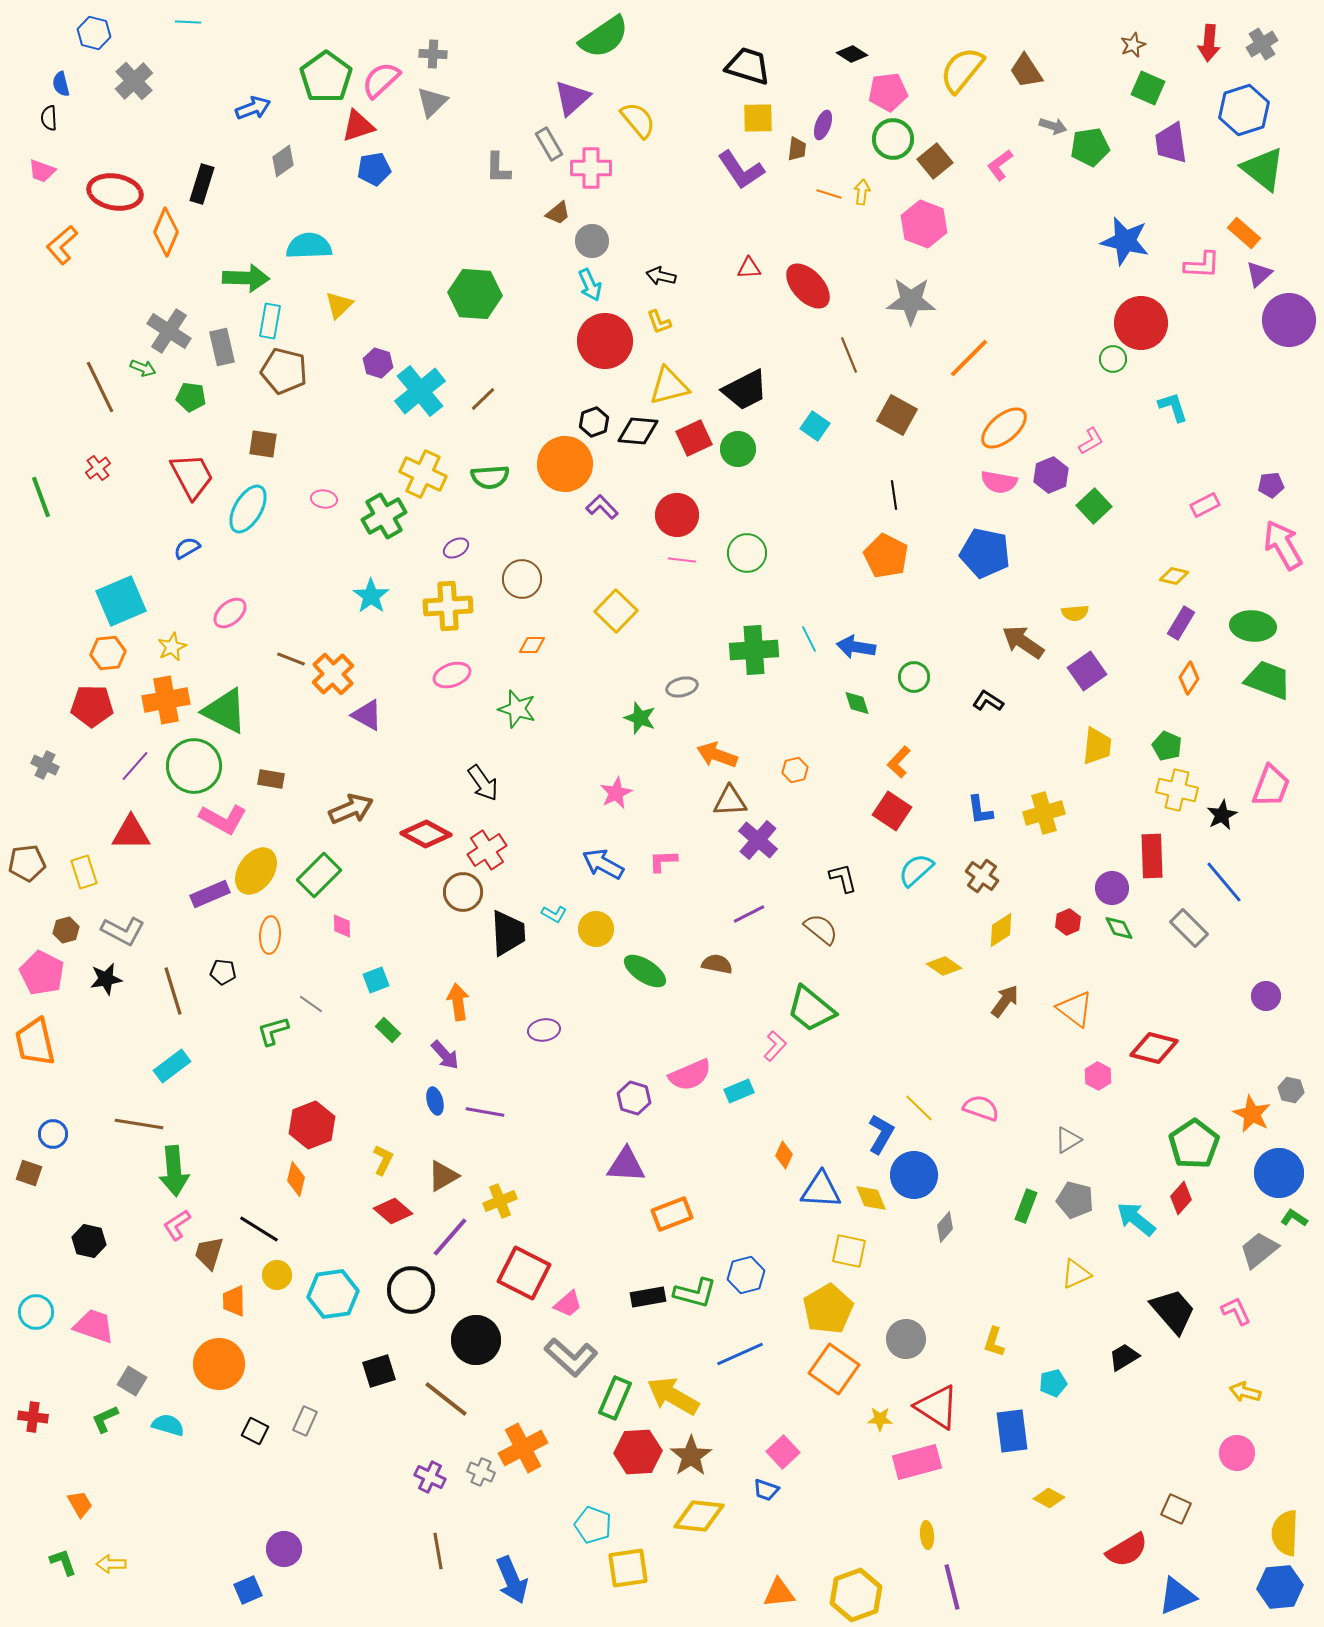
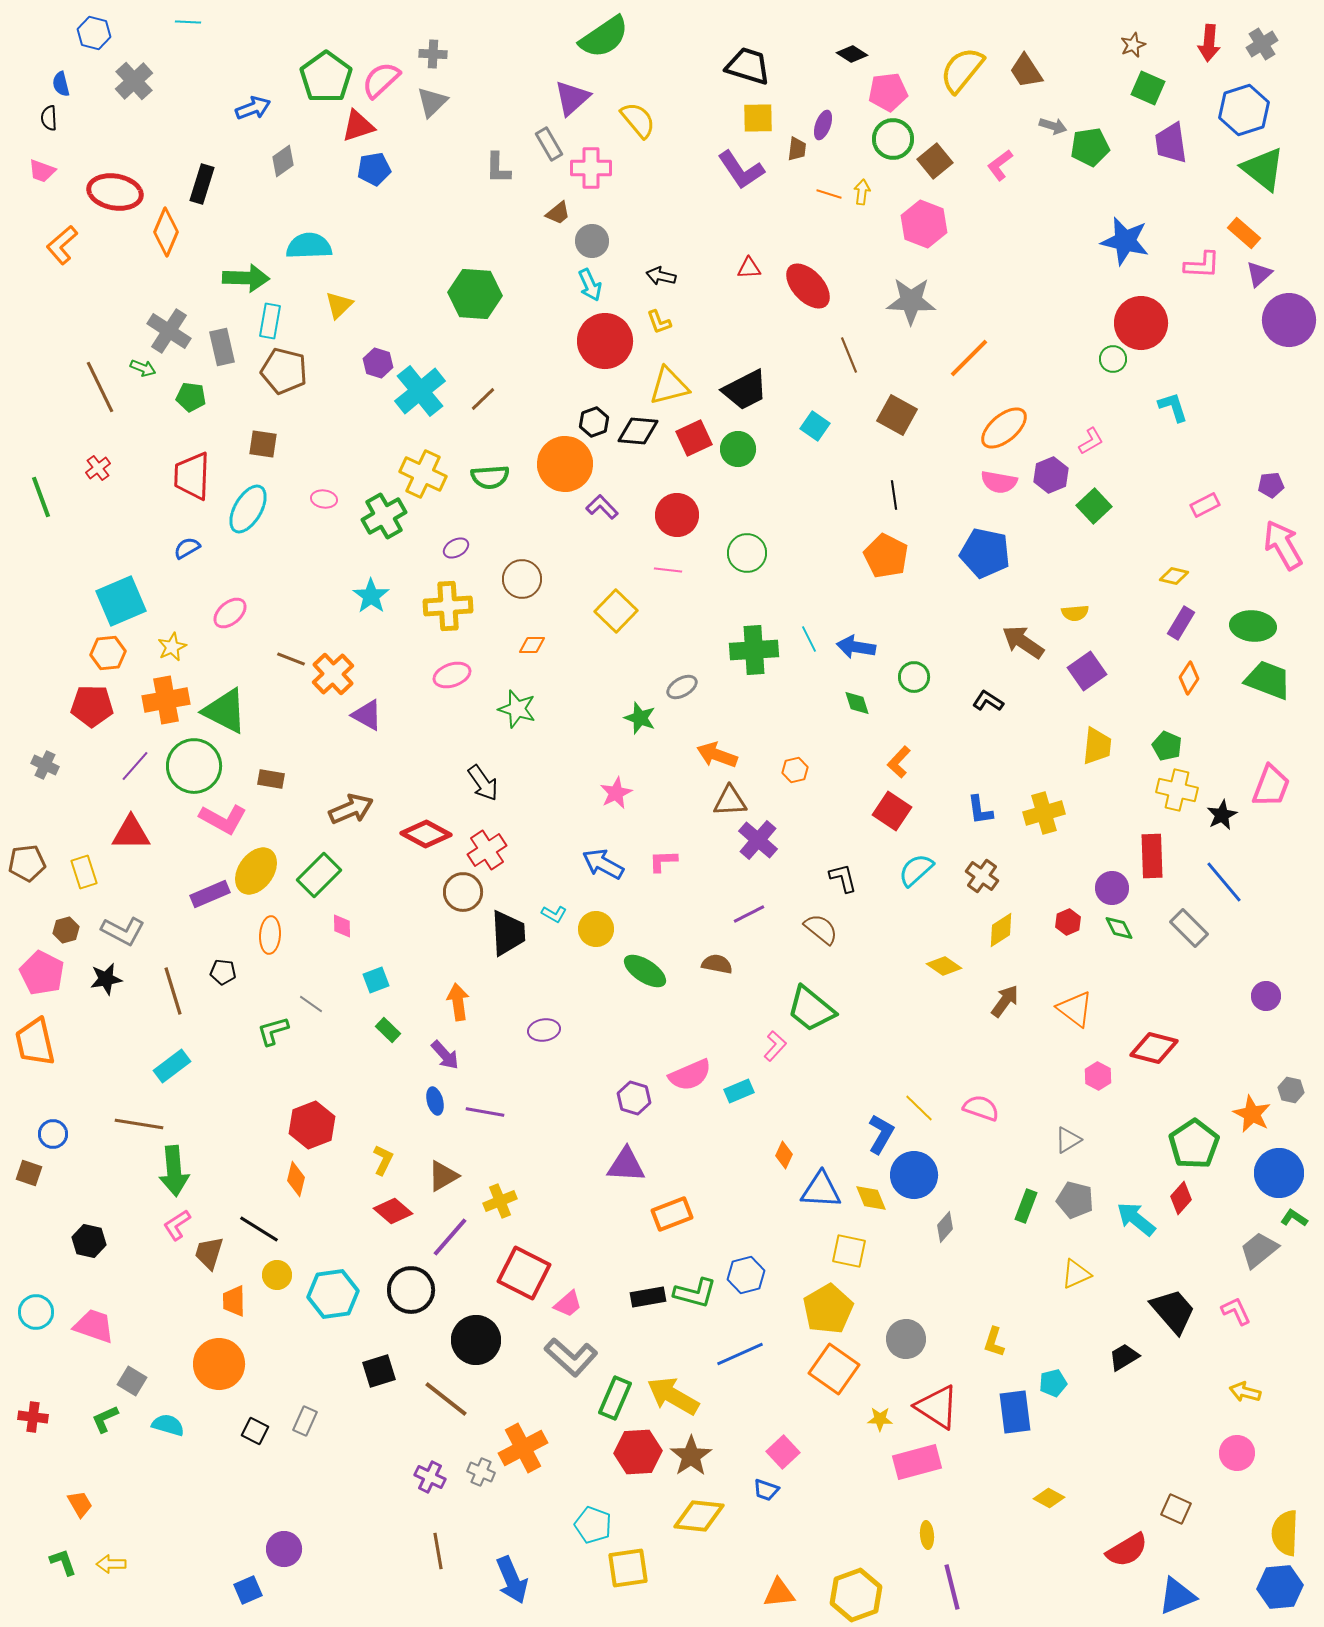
red trapezoid at (192, 476): rotated 150 degrees counterclockwise
pink line at (682, 560): moved 14 px left, 10 px down
gray ellipse at (682, 687): rotated 16 degrees counterclockwise
blue rectangle at (1012, 1431): moved 3 px right, 19 px up
